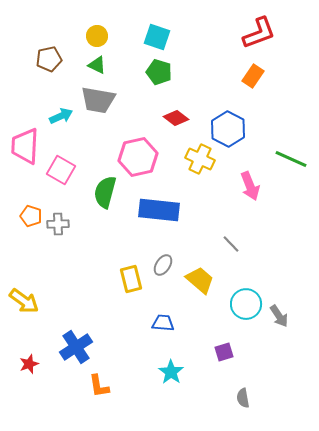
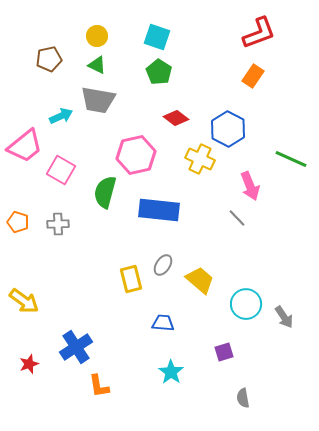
green pentagon: rotated 15 degrees clockwise
pink trapezoid: rotated 132 degrees counterclockwise
pink hexagon: moved 2 px left, 2 px up
orange pentagon: moved 13 px left, 6 px down
gray line: moved 6 px right, 26 px up
gray arrow: moved 5 px right, 1 px down
